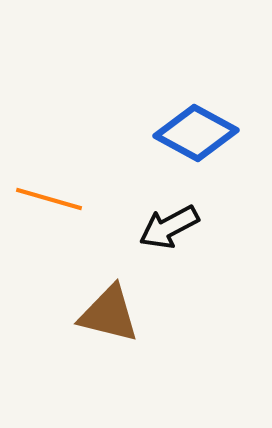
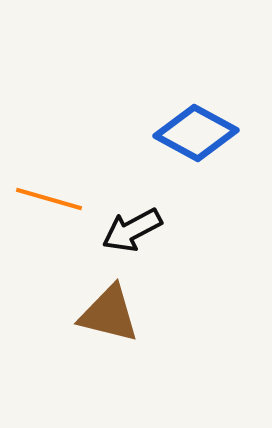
black arrow: moved 37 px left, 3 px down
